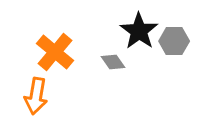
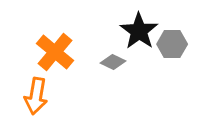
gray hexagon: moved 2 px left, 3 px down
gray diamond: rotated 30 degrees counterclockwise
